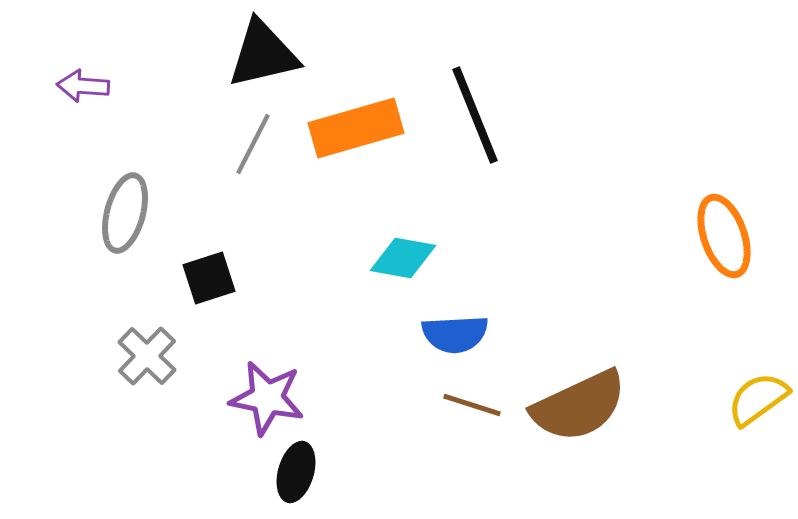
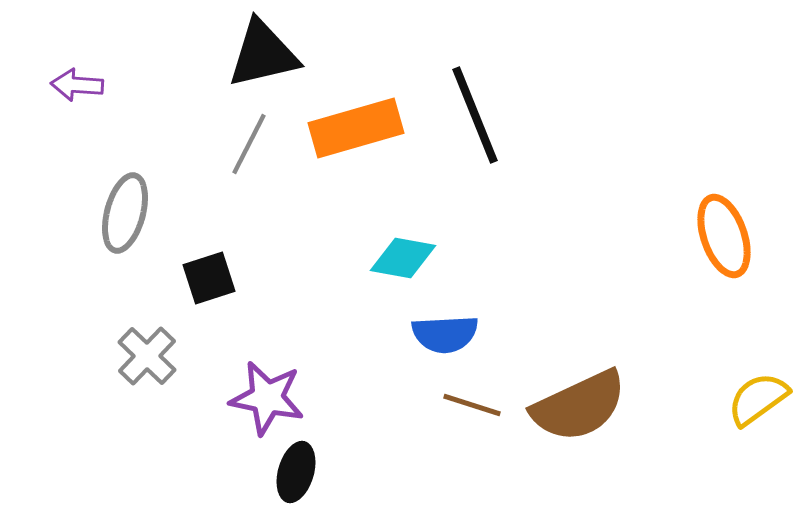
purple arrow: moved 6 px left, 1 px up
gray line: moved 4 px left
blue semicircle: moved 10 px left
